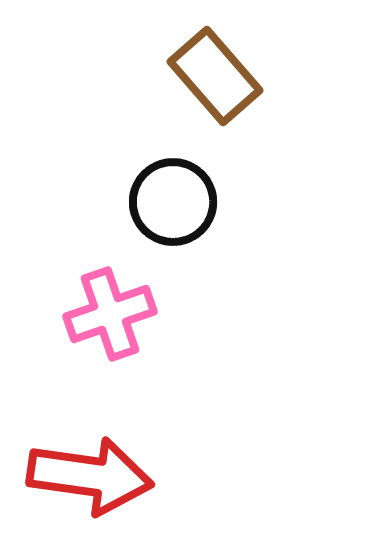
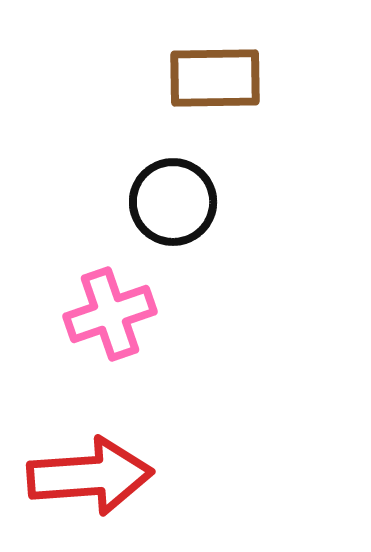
brown rectangle: moved 2 px down; rotated 50 degrees counterclockwise
red arrow: rotated 12 degrees counterclockwise
